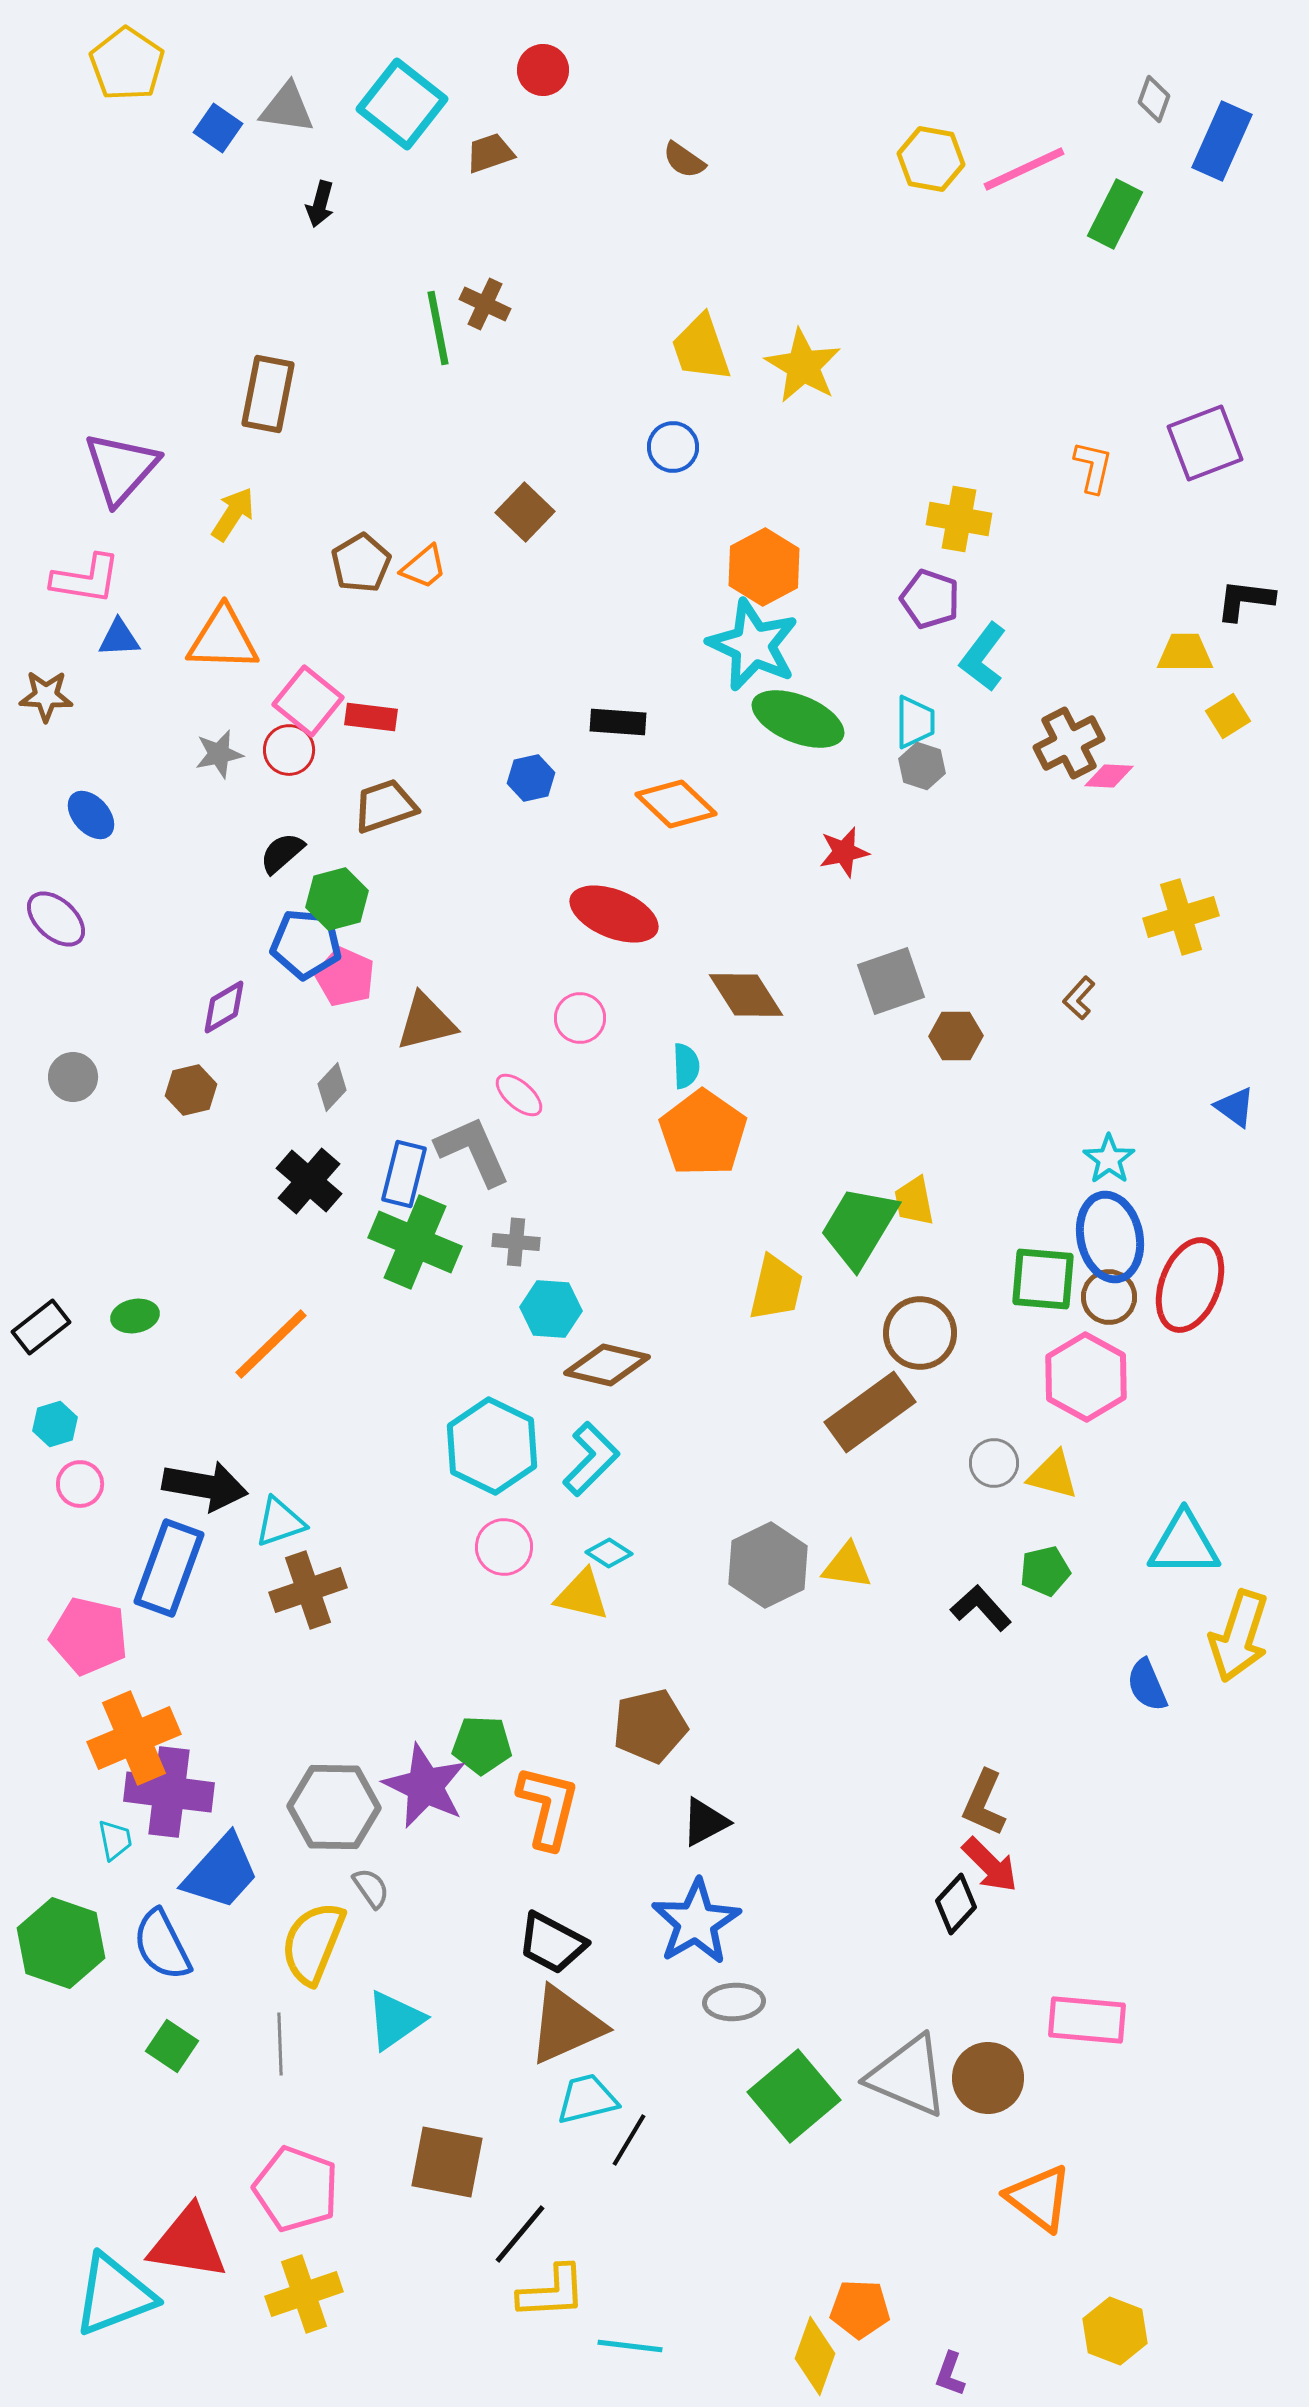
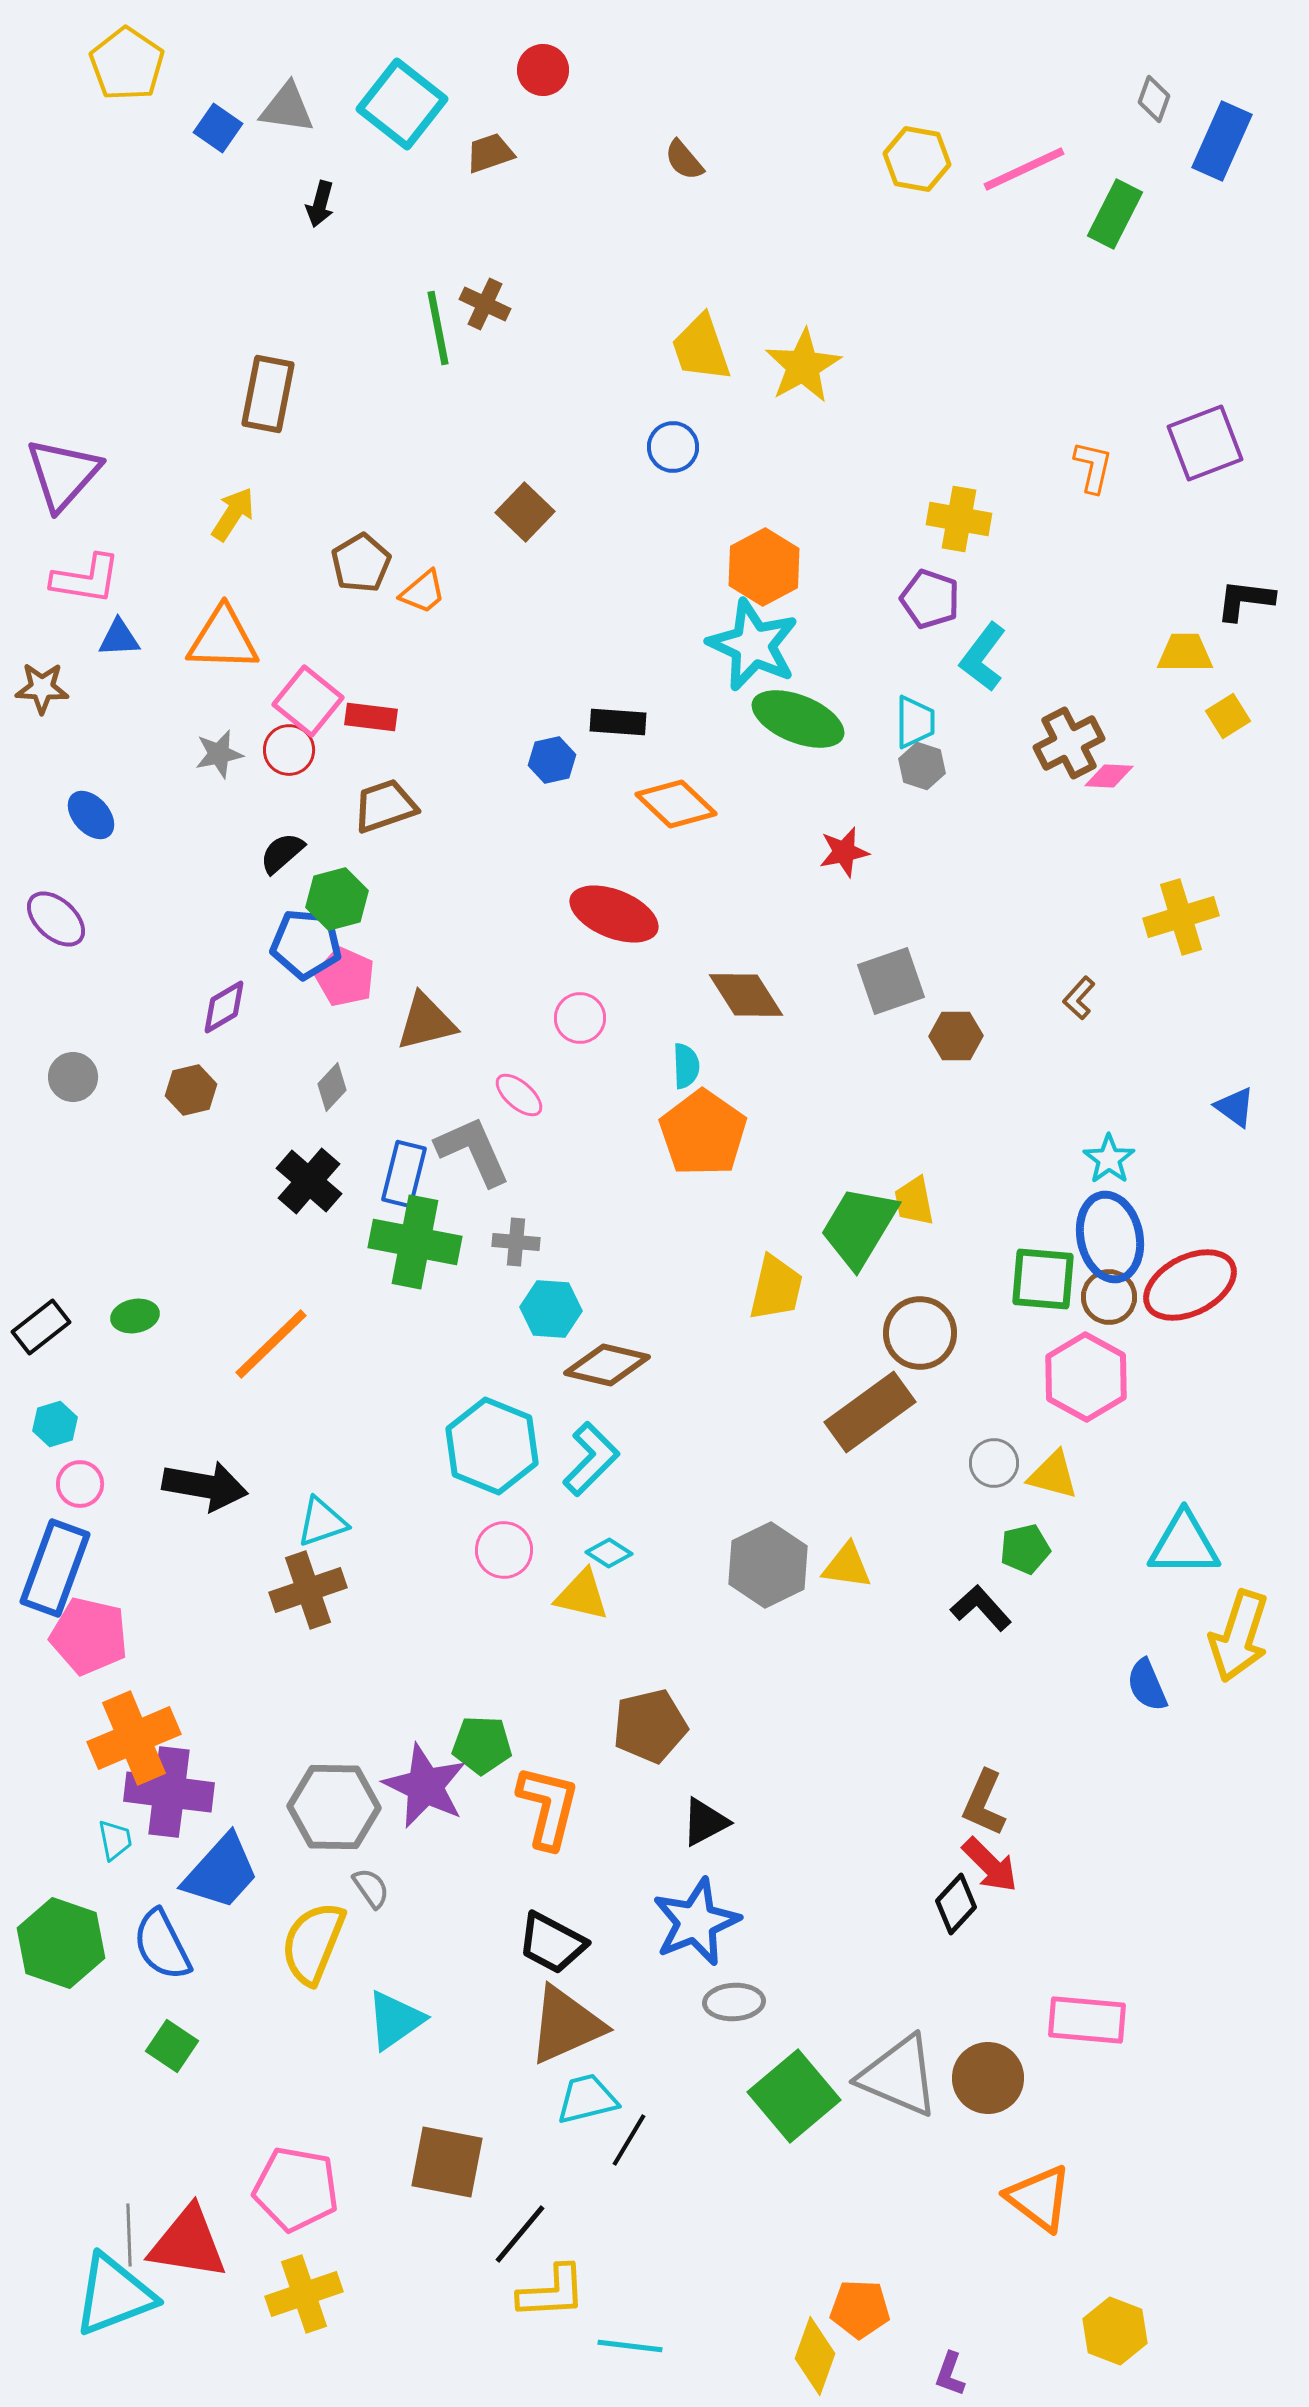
yellow hexagon at (931, 159): moved 14 px left
brown semicircle at (684, 160): rotated 15 degrees clockwise
yellow star at (803, 366): rotated 12 degrees clockwise
purple triangle at (121, 468): moved 58 px left, 6 px down
orange trapezoid at (424, 567): moved 1 px left, 25 px down
brown star at (46, 696): moved 4 px left, 8 px up
blue hexagon at (531, 778): moved 21 px right, 18 px up
green cross at (415, 1242): rotated 12 degrees counterclockwise
red ellipse at (1190, 1285): rotated 42 degrees clockwise
cyan hexagon at (492, 1446): rotated 4 degrees counterclockwise
cyan triangle at (280, 1522): moved 42 px right
pink circle at (504, 1547): moved 3 px down
blue rectangle at (169, 1568): moved 114 px left
green pentagon at (1045, 1571): moved 20 px left, 22 px up
blue star at (696, 1922): rotated 8 degrees clockwise
gray line at (280, 2044): moved 151 px left, 191 px down
gray triangle at (908, 2076): moved 9 px left
pink pentagon at (296, 2189): rotated 10 degrees counterclockwise
